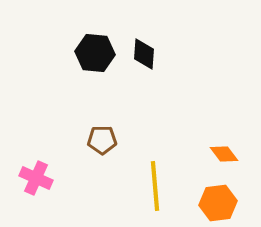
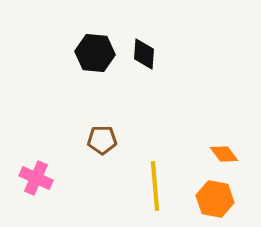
orange hexagon: moved 3 px left, 4 px up; rotated 18 degrees clockwise
